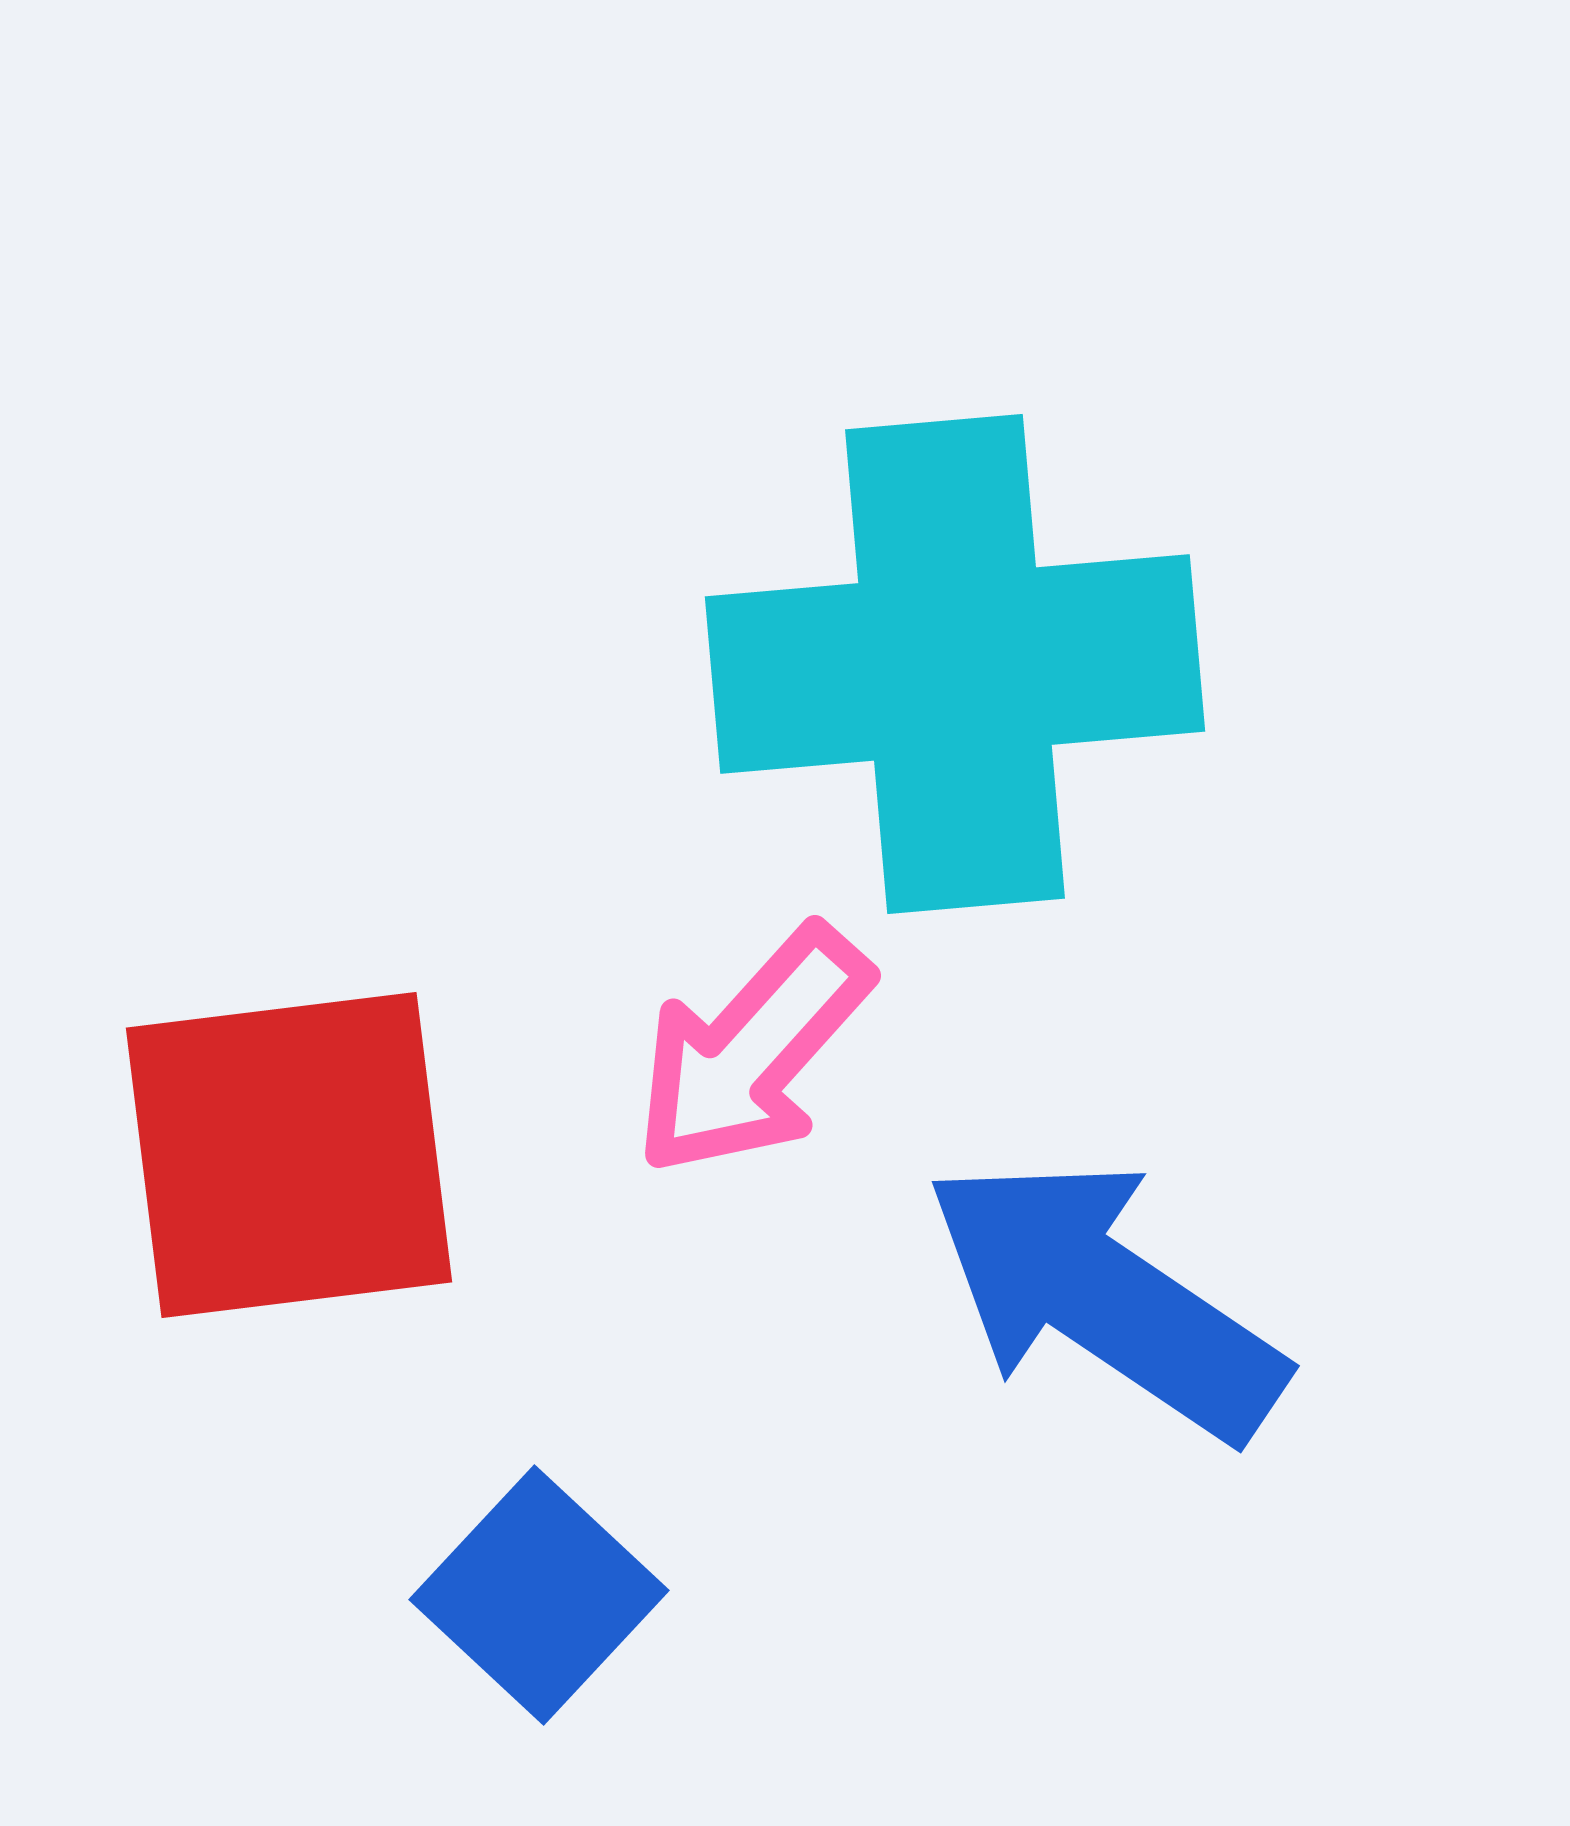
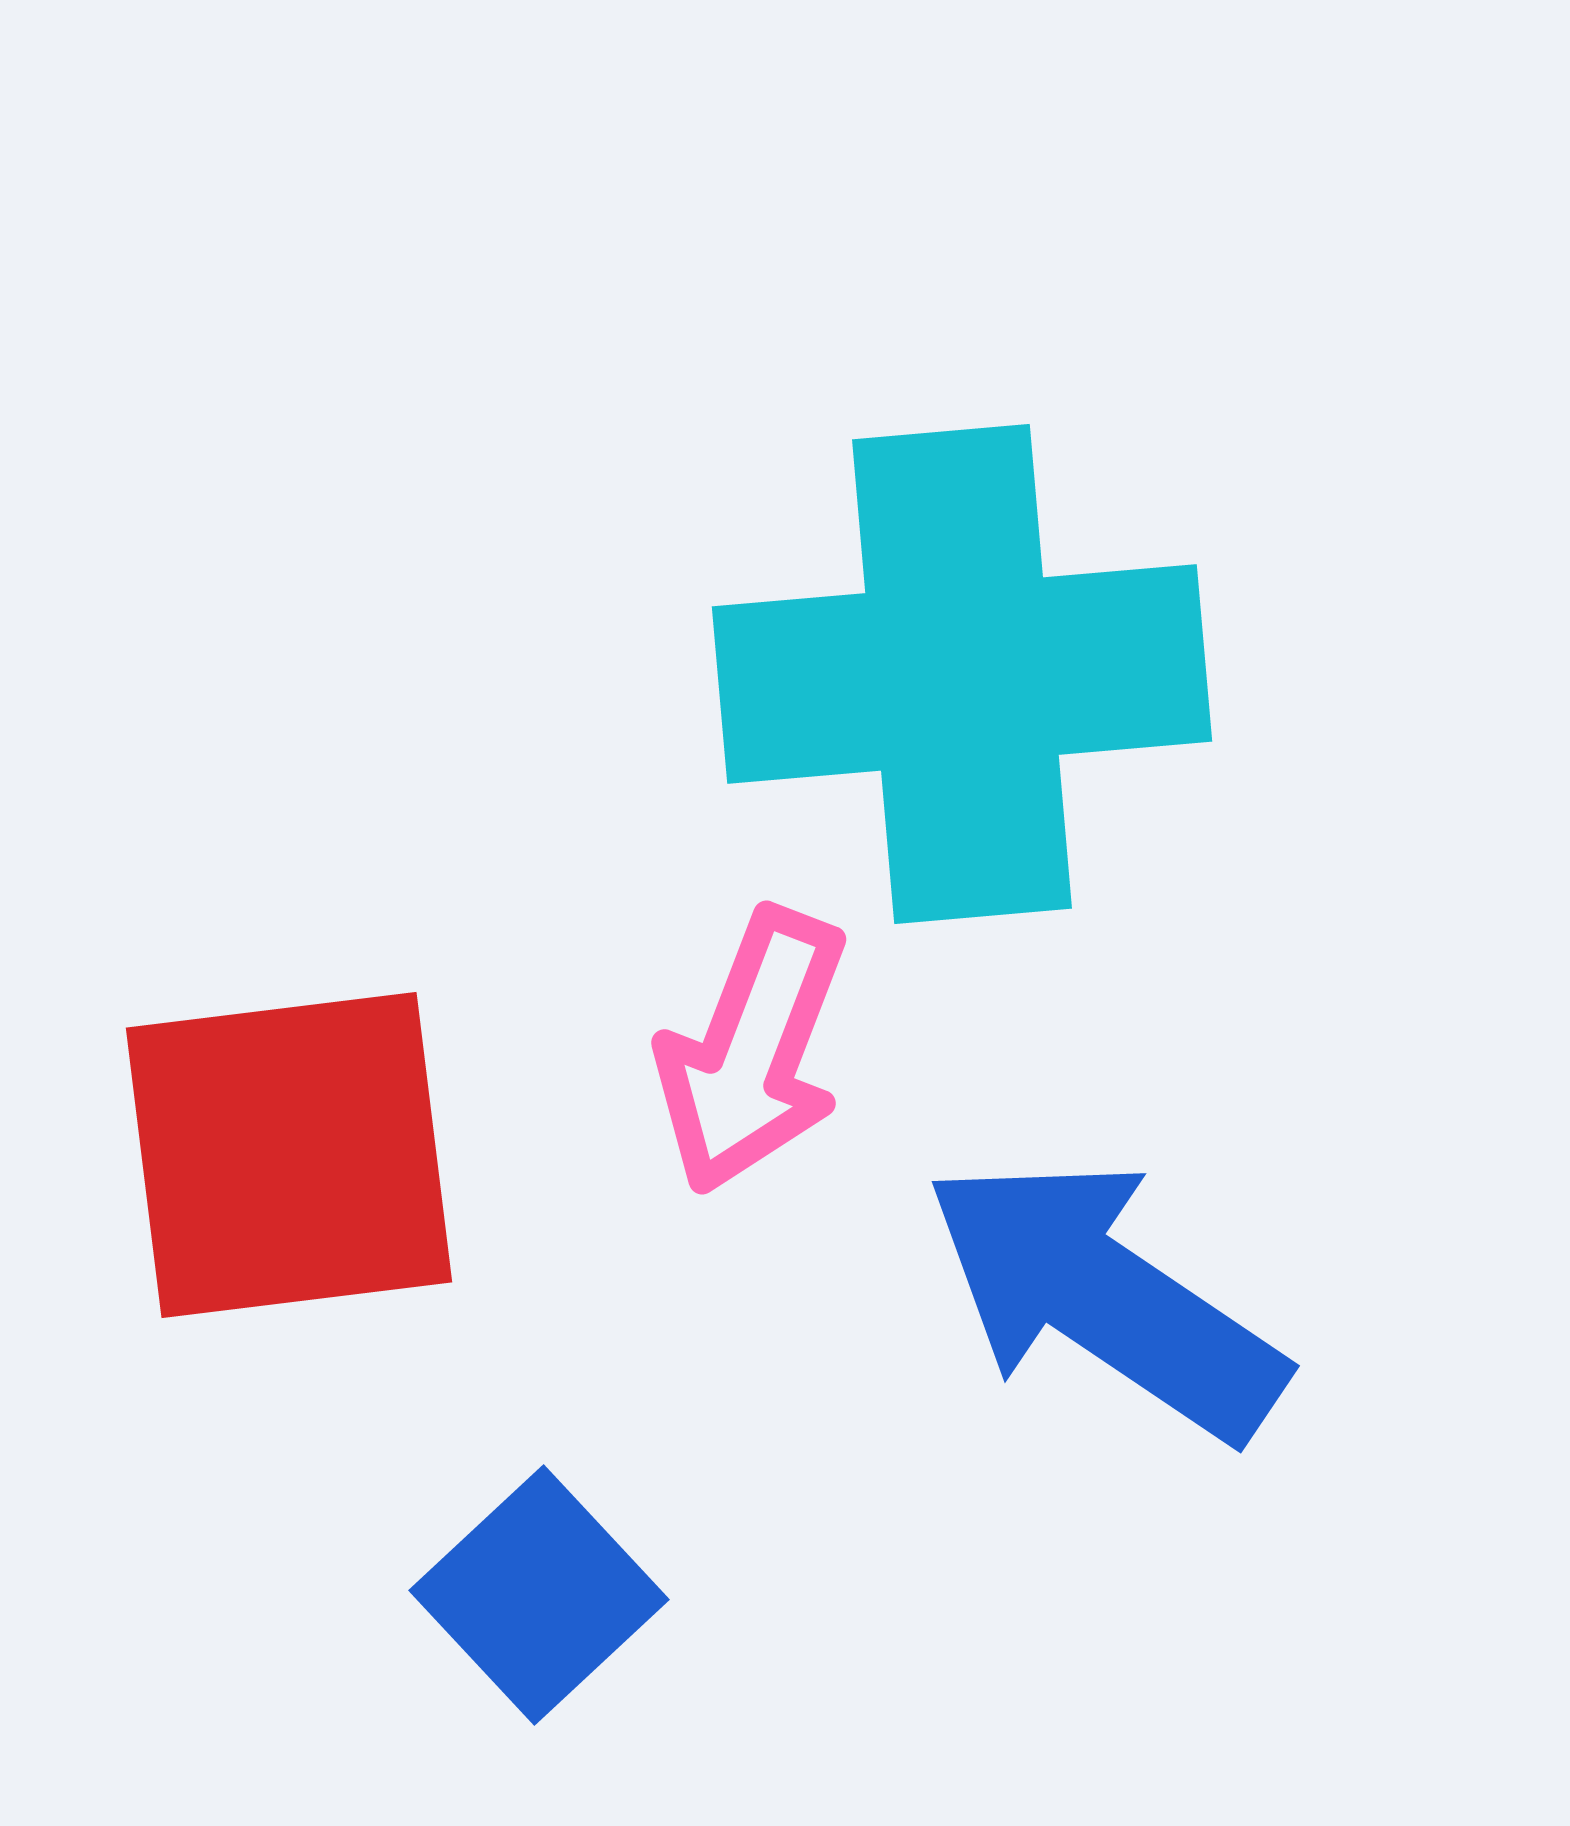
cyan cross: moved 7 px right, 10 px down
pink arrow: rotated 21 degrees counterclockwise
blue square: rotated 4 degrees clockwise
